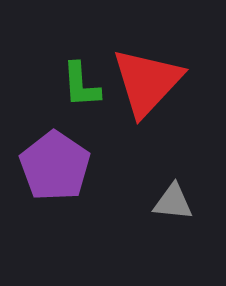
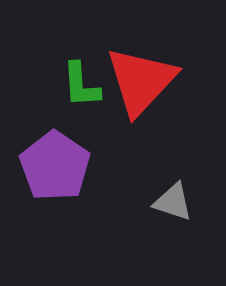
red triangle: moved 6 px left, 1 px up
gray triangle: rotated 12 degrees clockwise
